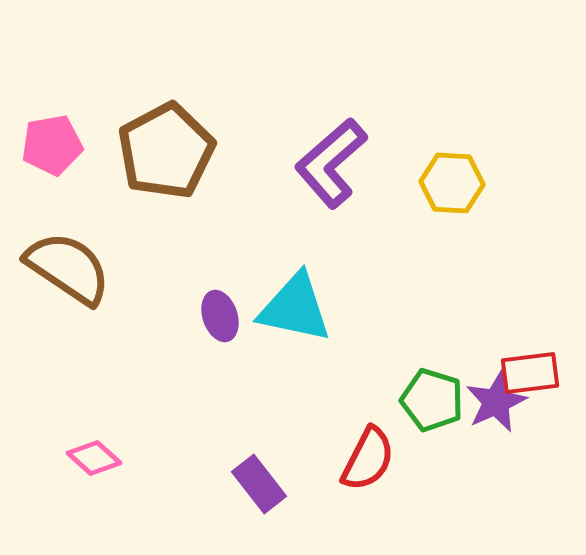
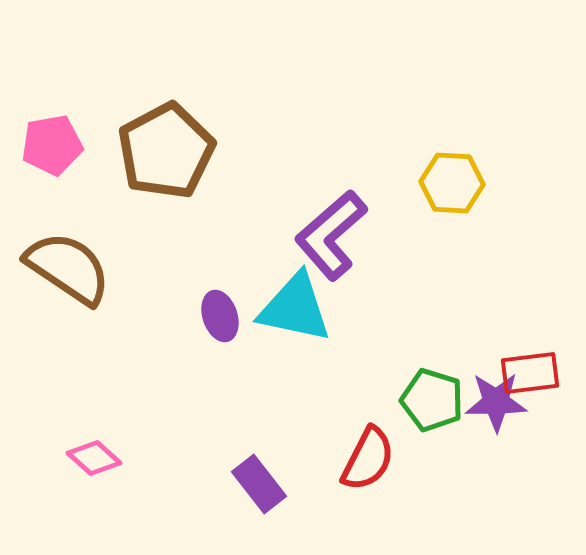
purple L-shape: moved 72 px down
purple star: rotated 24 degrees clockwise
